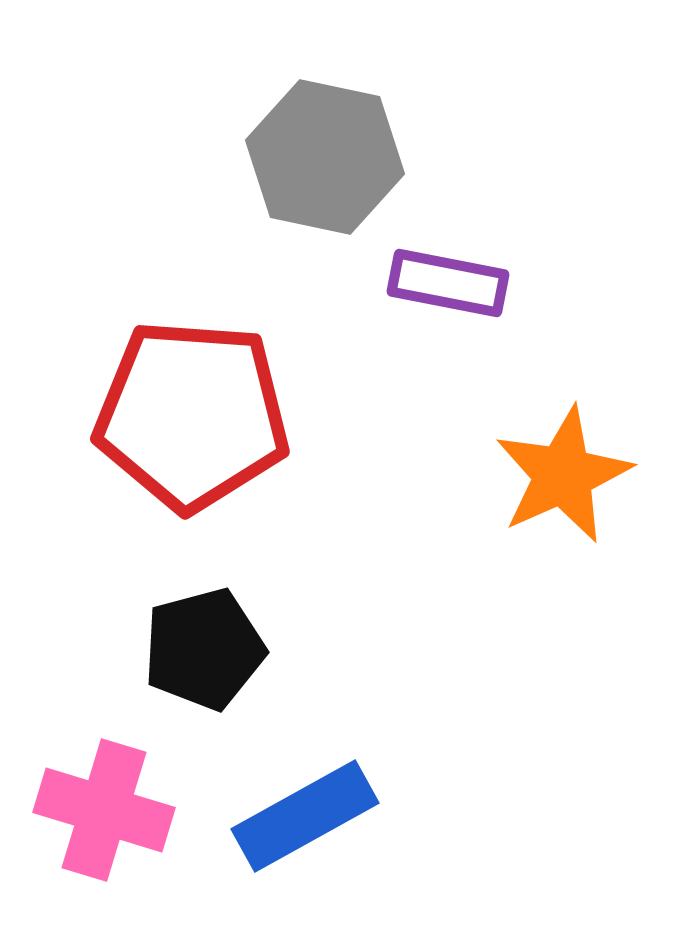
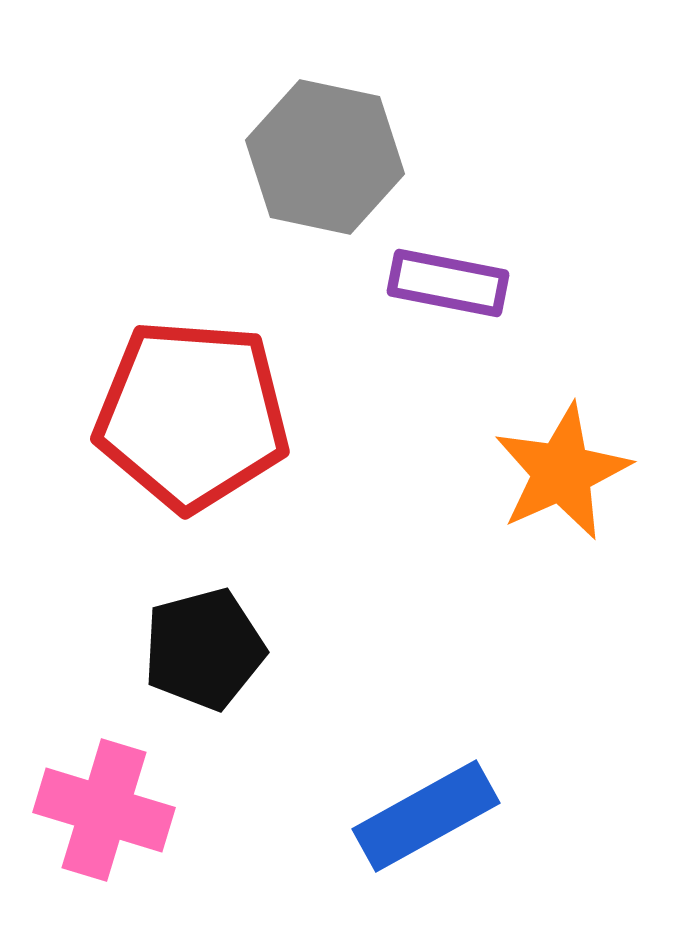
orange star: moved 1 px left, 3 px up
blue rectangle: moved 121 px right
